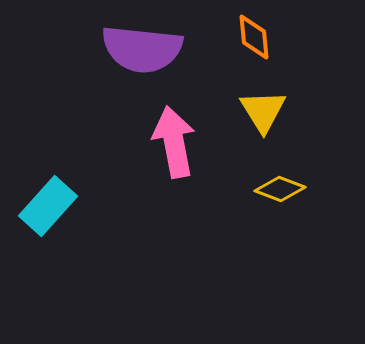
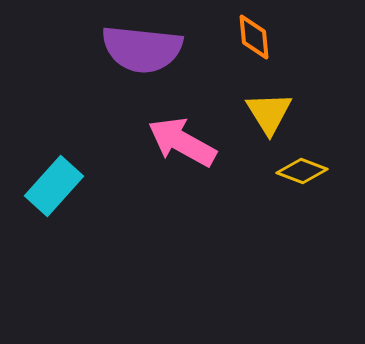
yellow triangle: moved 6 px right, 2 px down
pink arrow: moved 8 px right; rotated 50 degrees counterclockwise
yellow diamond: moved 22 px right, 18 px up
cyan rectangle: moved 6 px right, 20 px up
